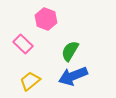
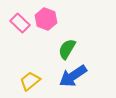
pink rectangle: moved 3 px left, 21 px up
green semicircle: moved 3 px left, 2 px up
blue arrow: rotated 12 degrees counterclockwise
